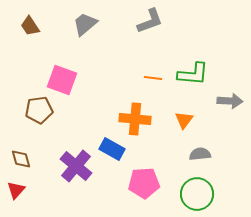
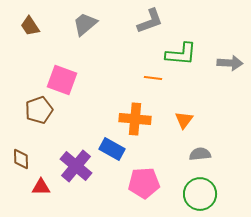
green L-shape: moved 12 px left, 20 px up
gray arrow: moved 38 px up
brown pentagon: rotated 12 degrees counterclockwise
brown diamond: rotated 15 degrees clockwise
red triangle: moved 25 px right, 3 px up; rotated 48 degrees clockwise
green circle: moved 3 px right
